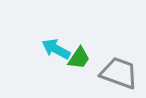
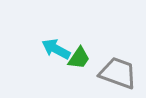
gray trapezoid: moved 1 px left
